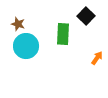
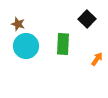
black square: moved 1 px right, 3 px down
green rectangle: moved 10 px down
orange arrow: moved 1 px down
